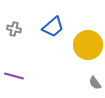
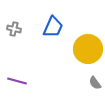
blue trapezoid: rotated 25 degrees counterclockwise
yellow circle: moved 4 px down
purple line: moved 3 px right, 5 px down
